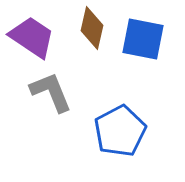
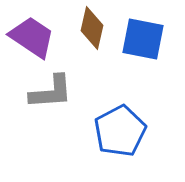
gray L-shape: rotated 108 degrees clockwise
